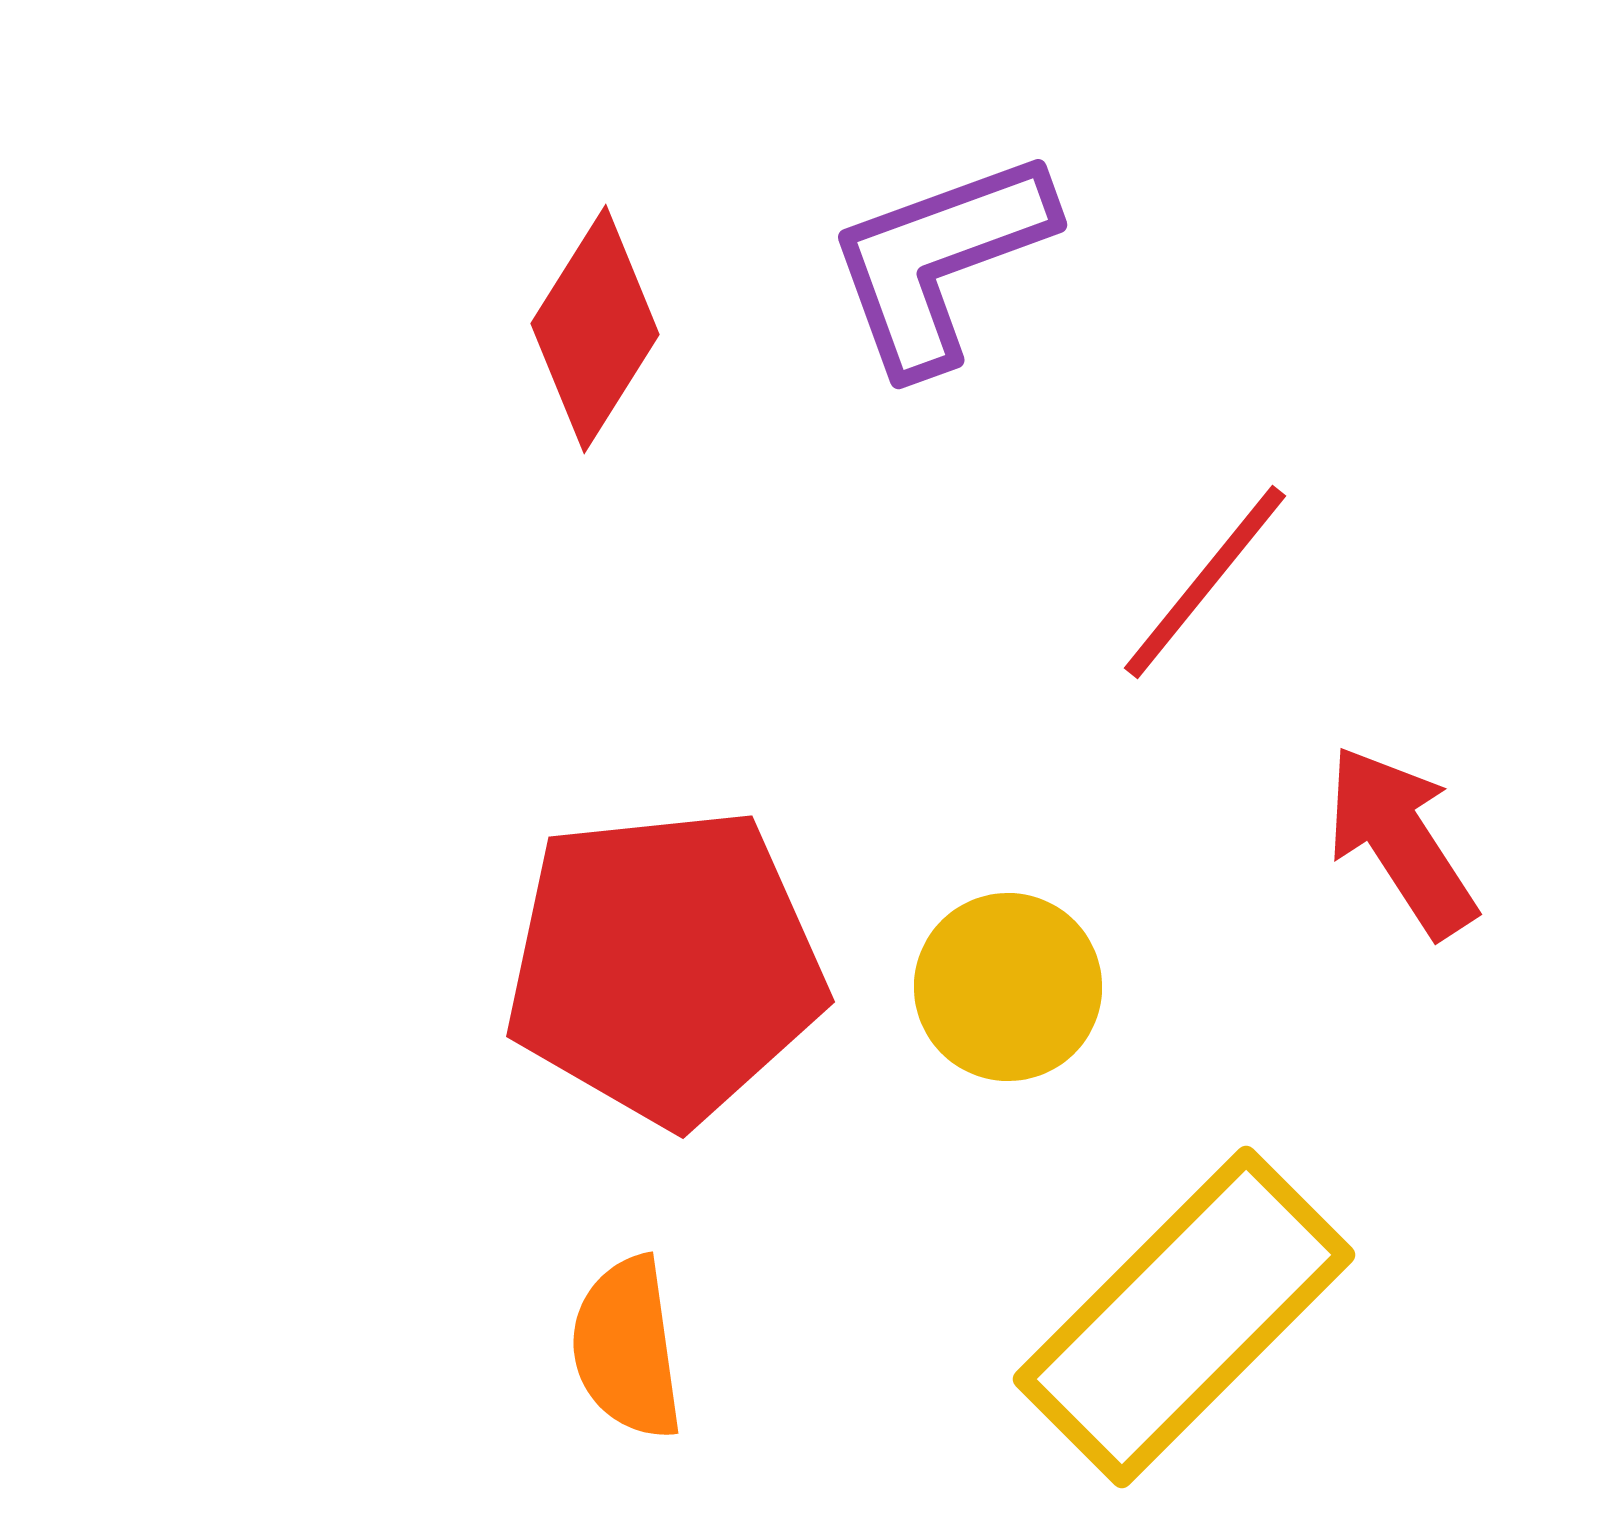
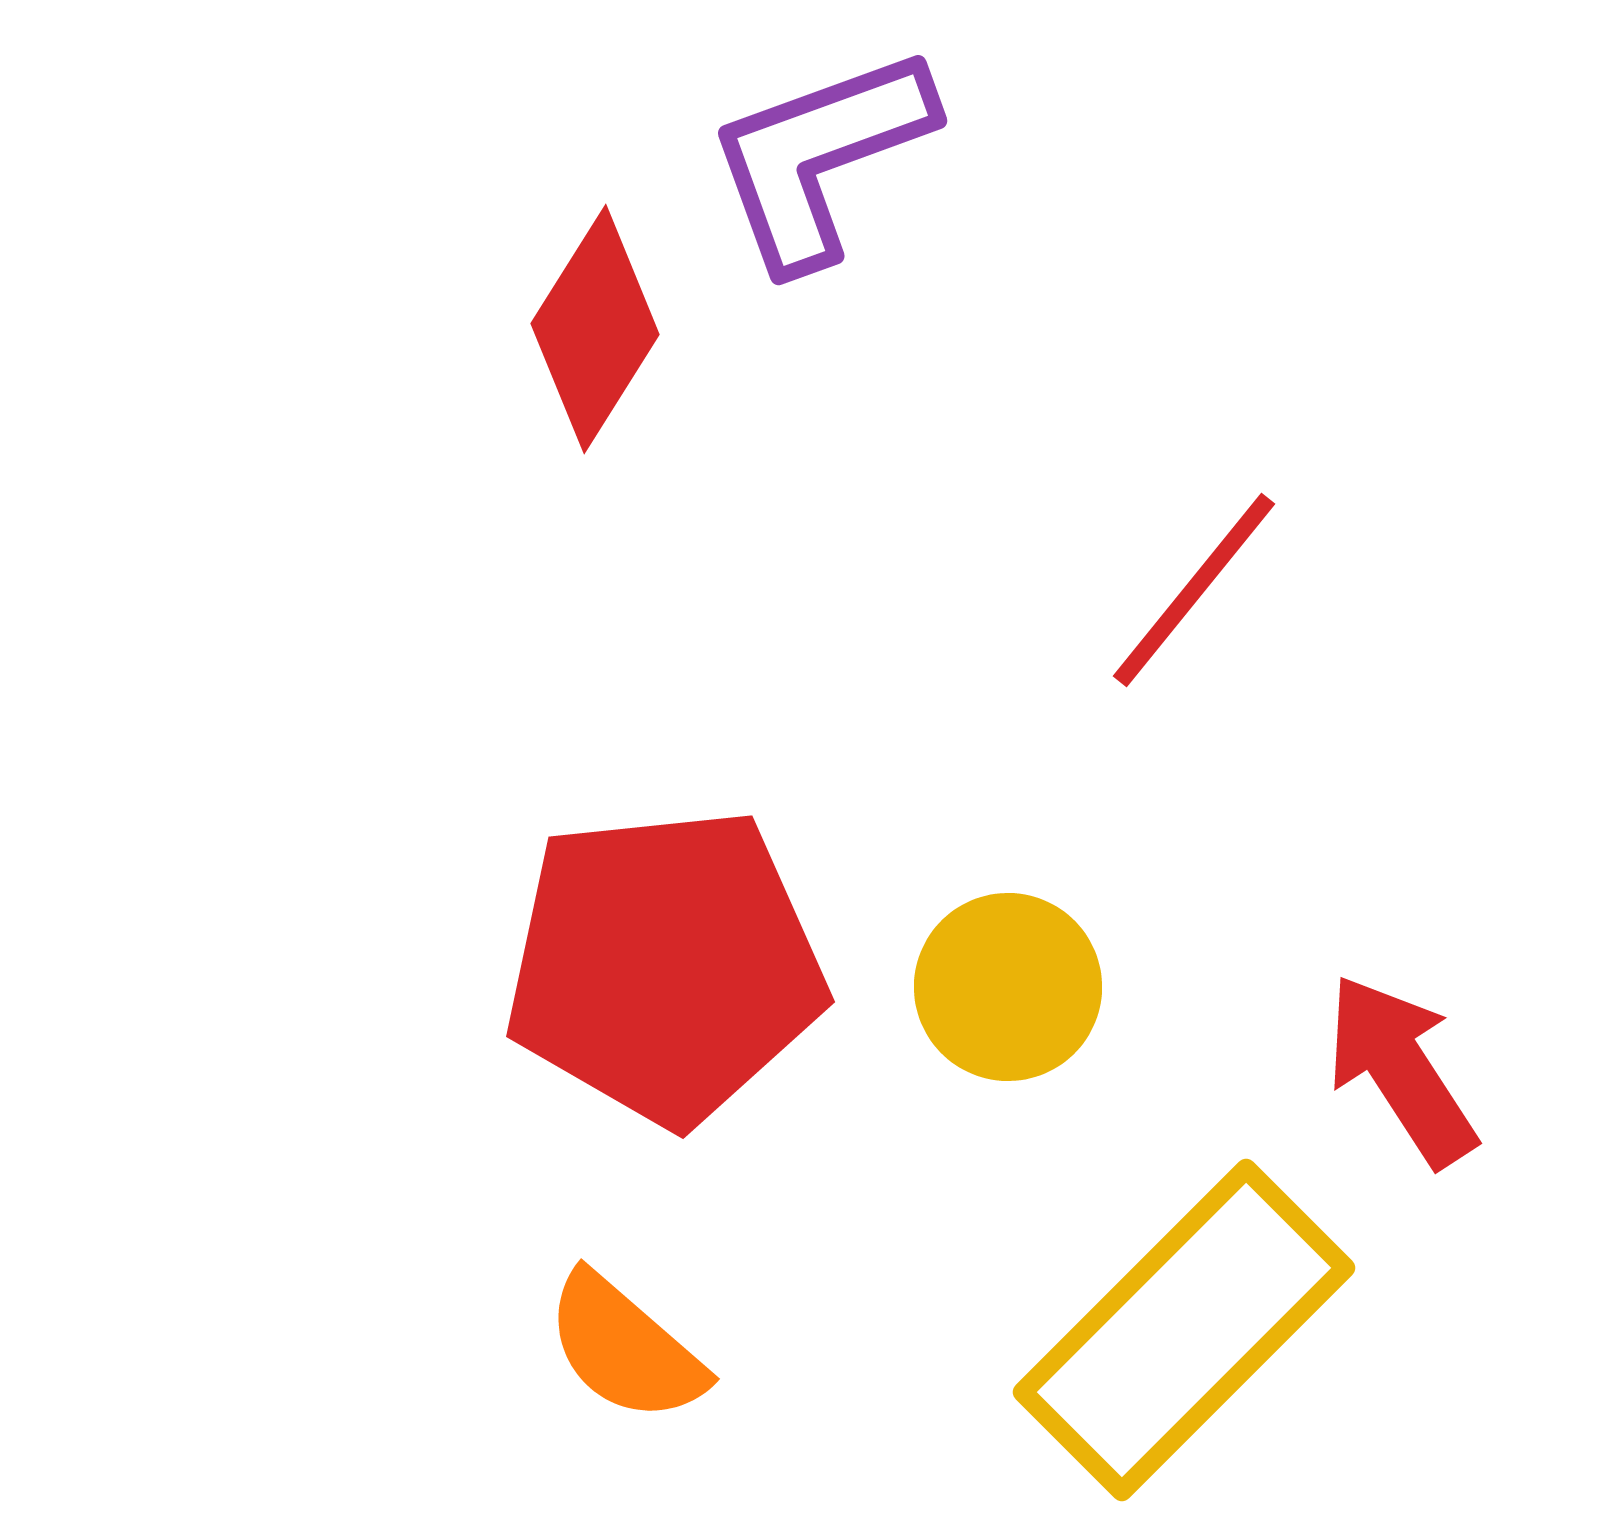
purple L-shape: moved 120 px left, 104 px up
red line: moved 11 px left, 8 px down
red arrow: moved 229 px down
yellow rectangle: moved 13 px down
orange semicircle: moved 2 px left; rotated 41 degrees counterclockwise
